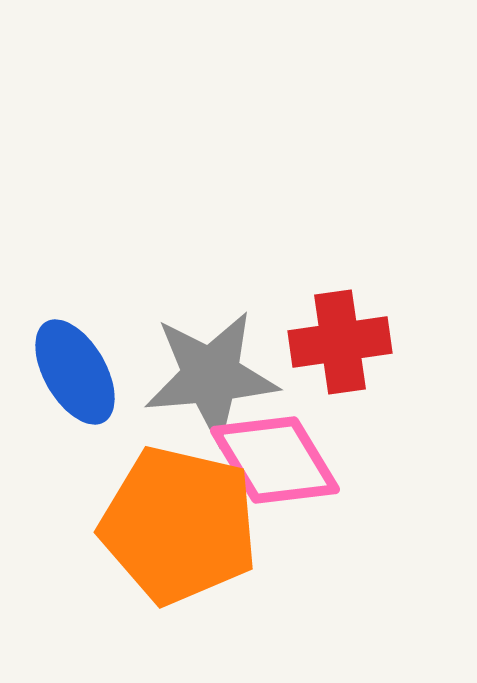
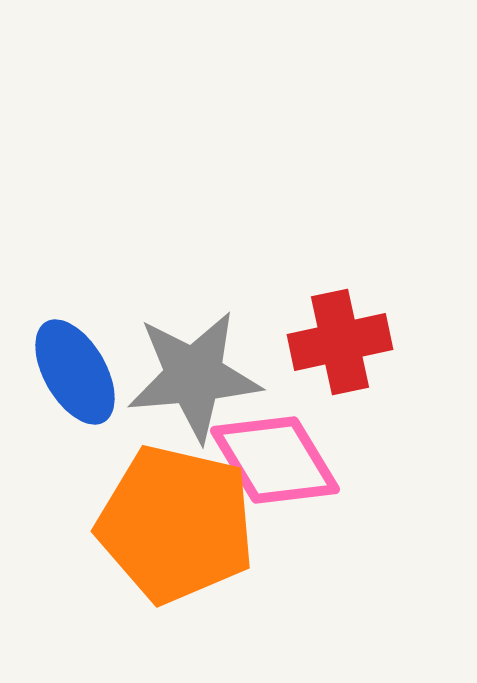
red cross: rotated 4 degrees counterclockwise
gray star: moved 17 px left
orange pentagon: moved 3 px left, 1 px up
